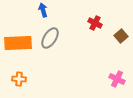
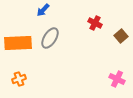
blue arrow: rotated 120 degrees counterclockwise
orange cross: rotated 24 degrees counterclockwise
